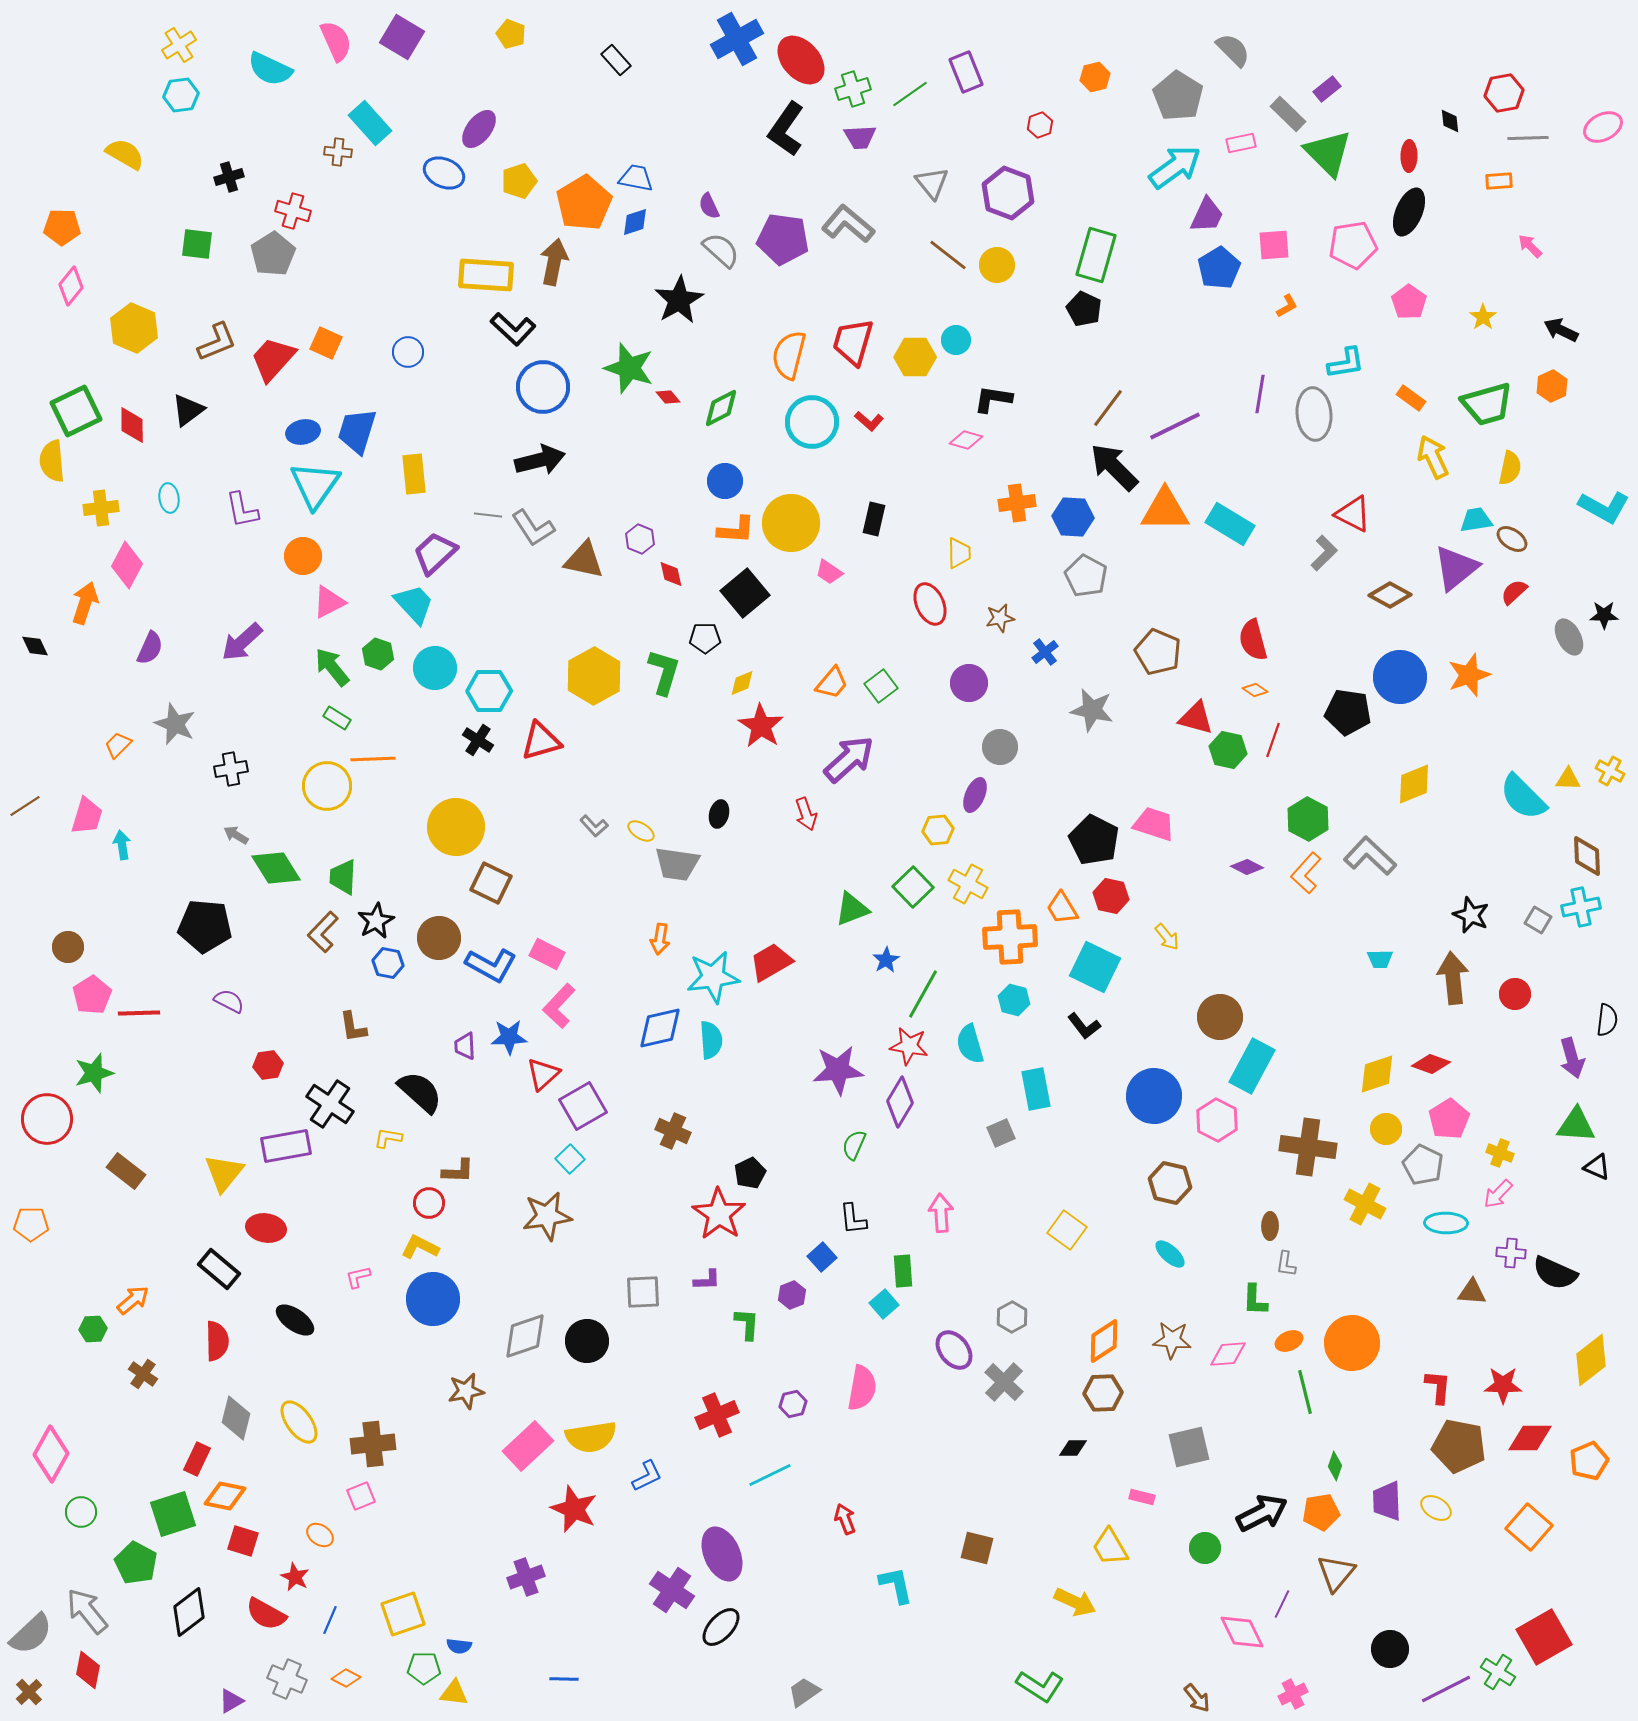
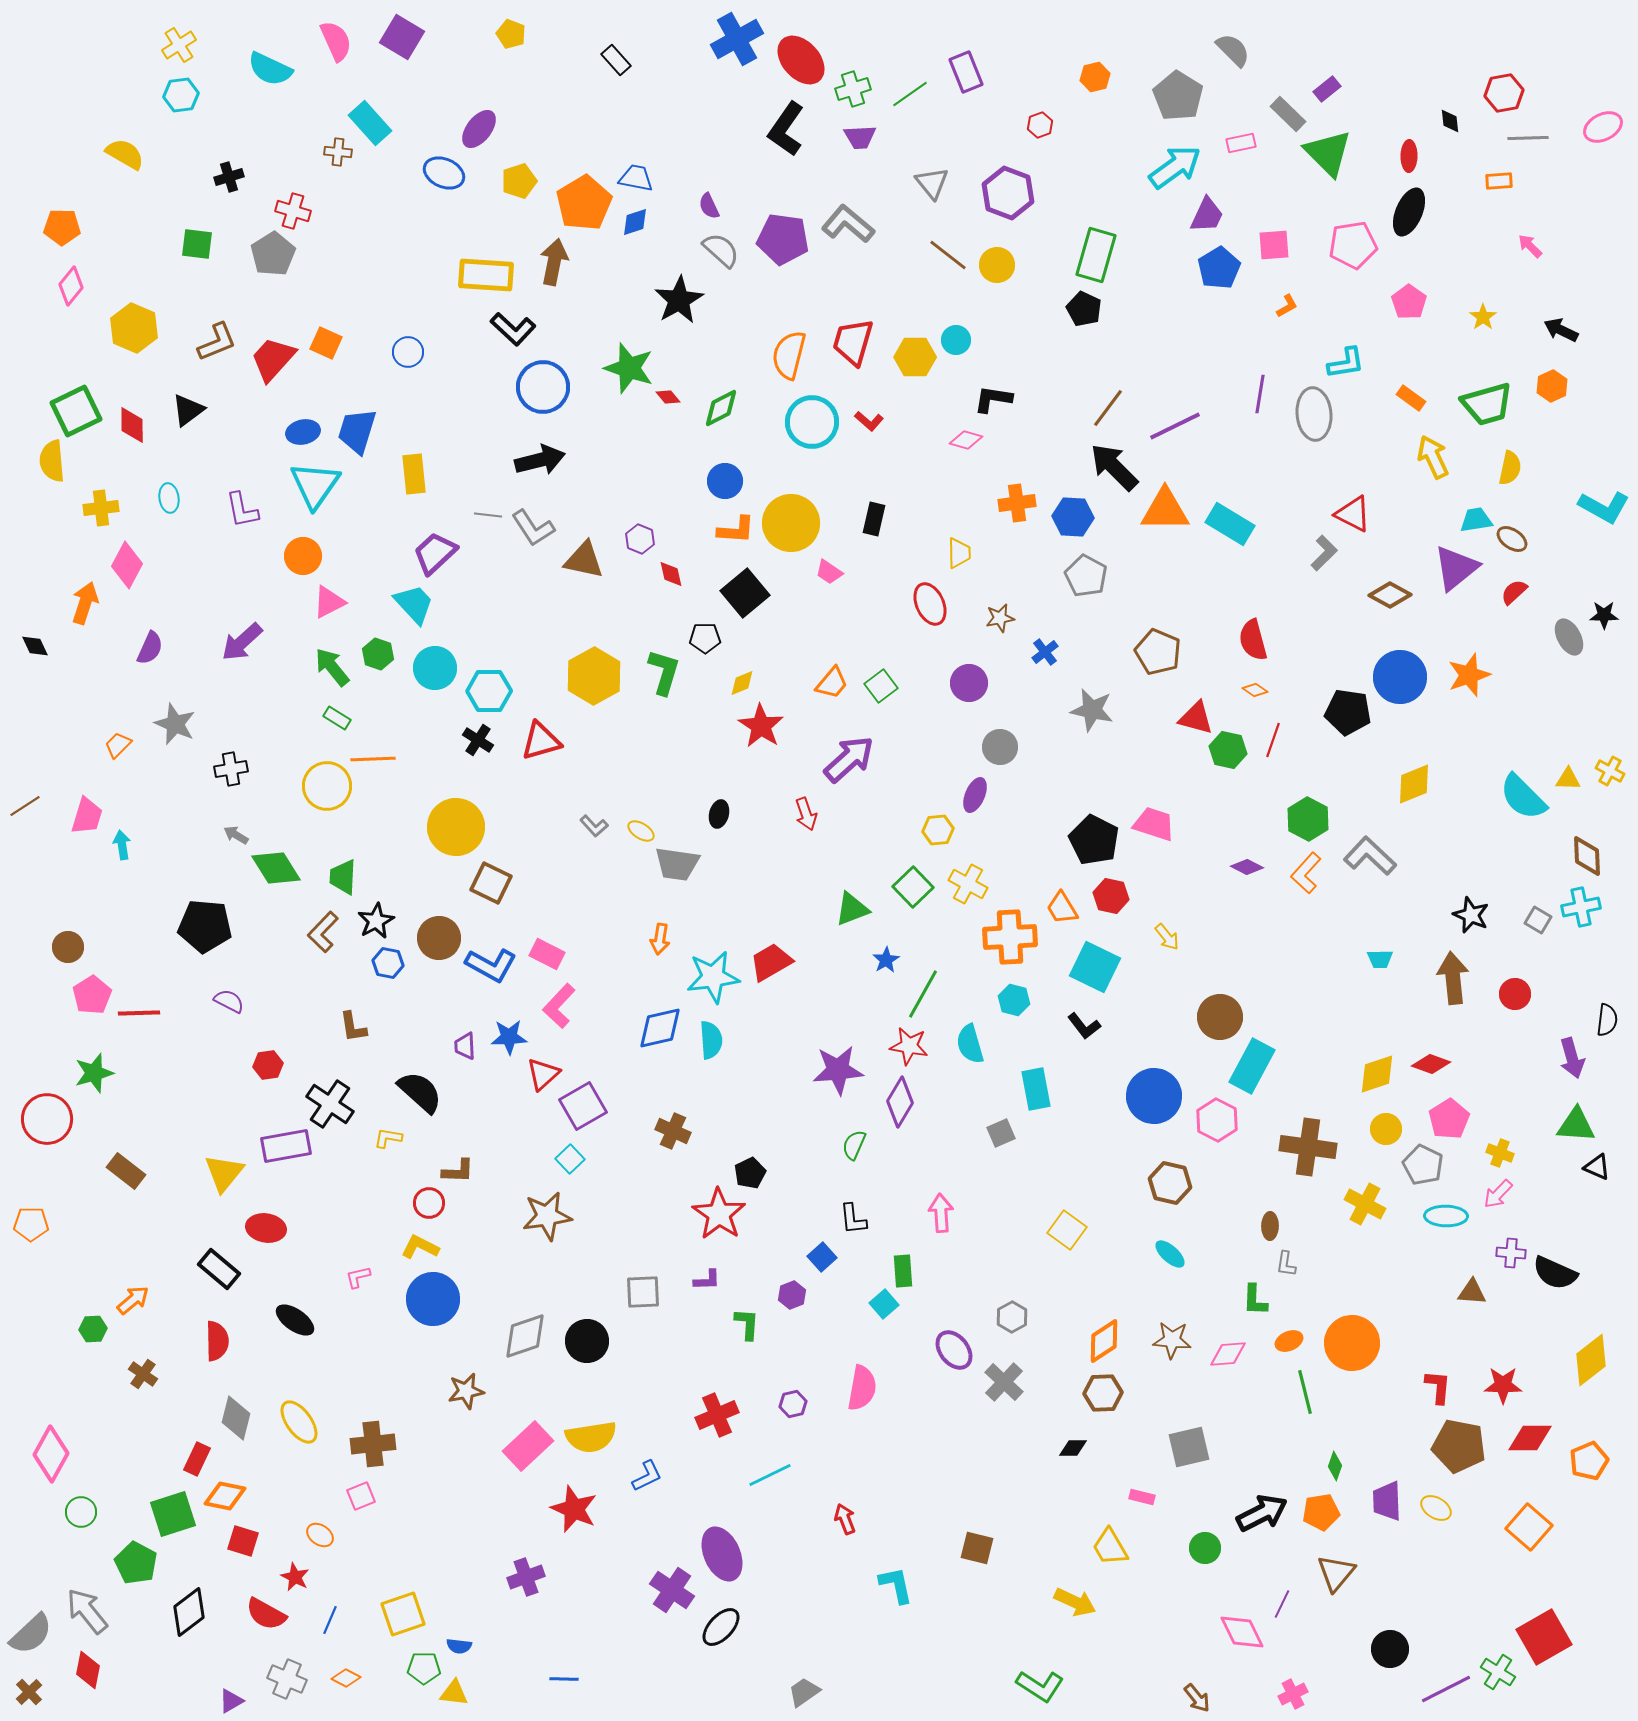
cyan ellipse at (1446, 1223): moved 7 px up
